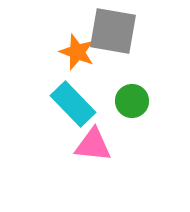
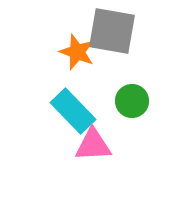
gray square: moved 1 px left
cyan rectangle: moved 7 px down
pink triangle: rotated 9 degrees counterclockwise
